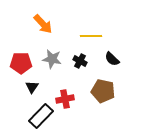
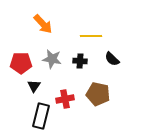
black cross: rotated 24 degrees counterclockwise
black triangle: moved 2 px right, 1 px up
brown pentagon: moved 5 px left, 3 px down
black rectangle: rotated 30 degrees counterclockwise
